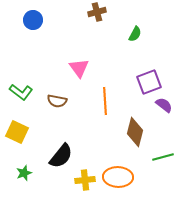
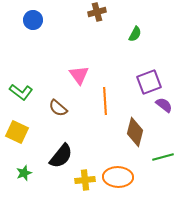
pink triangle: moved 7 px down
brown semicircle: moved 1 px right, 7 px down; rotated 30 degrees clockwise
